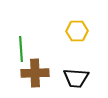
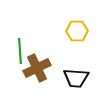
green line: moved 1 px left, 2 px down
brown cross: moved 2 px right, 5 px up; rotated 24 degrees counterclockwise
